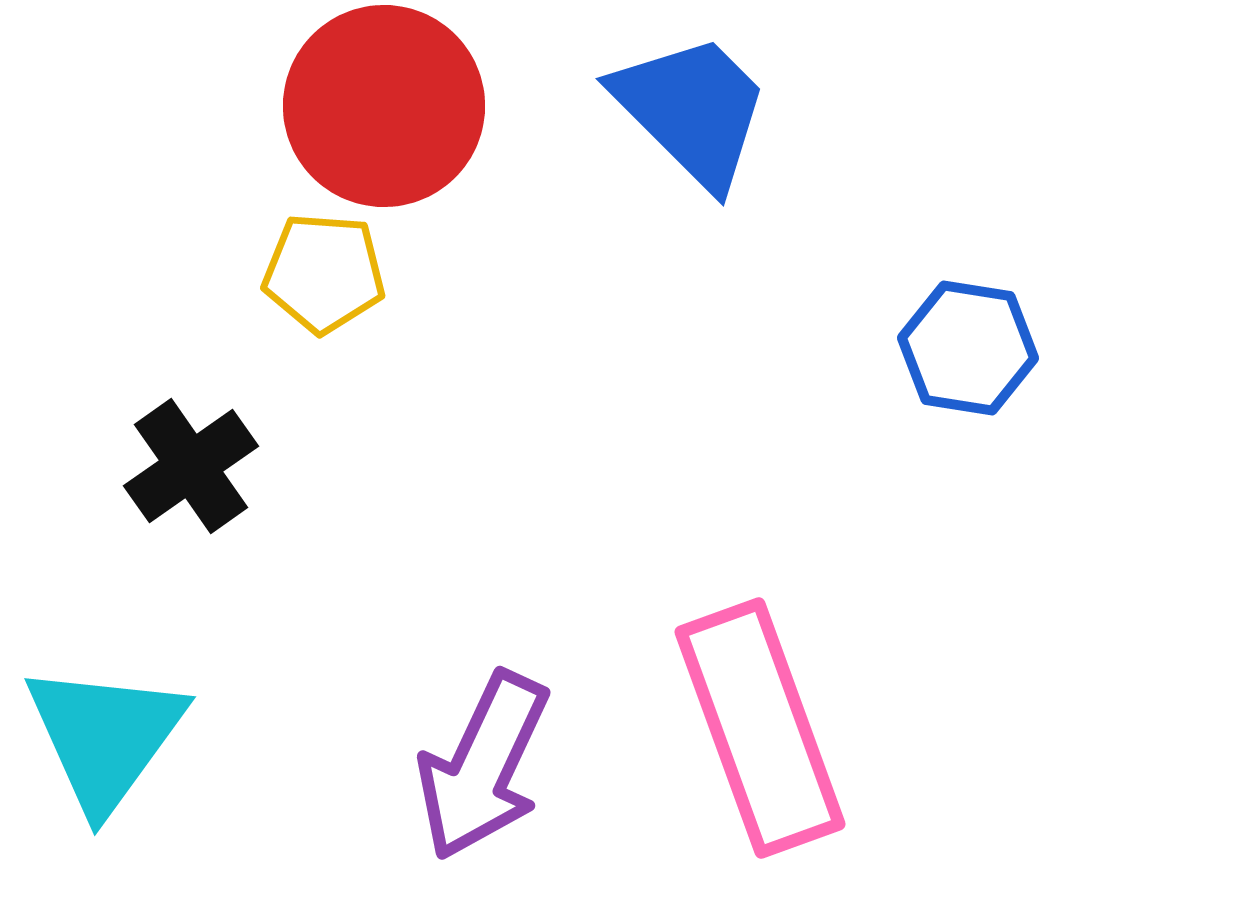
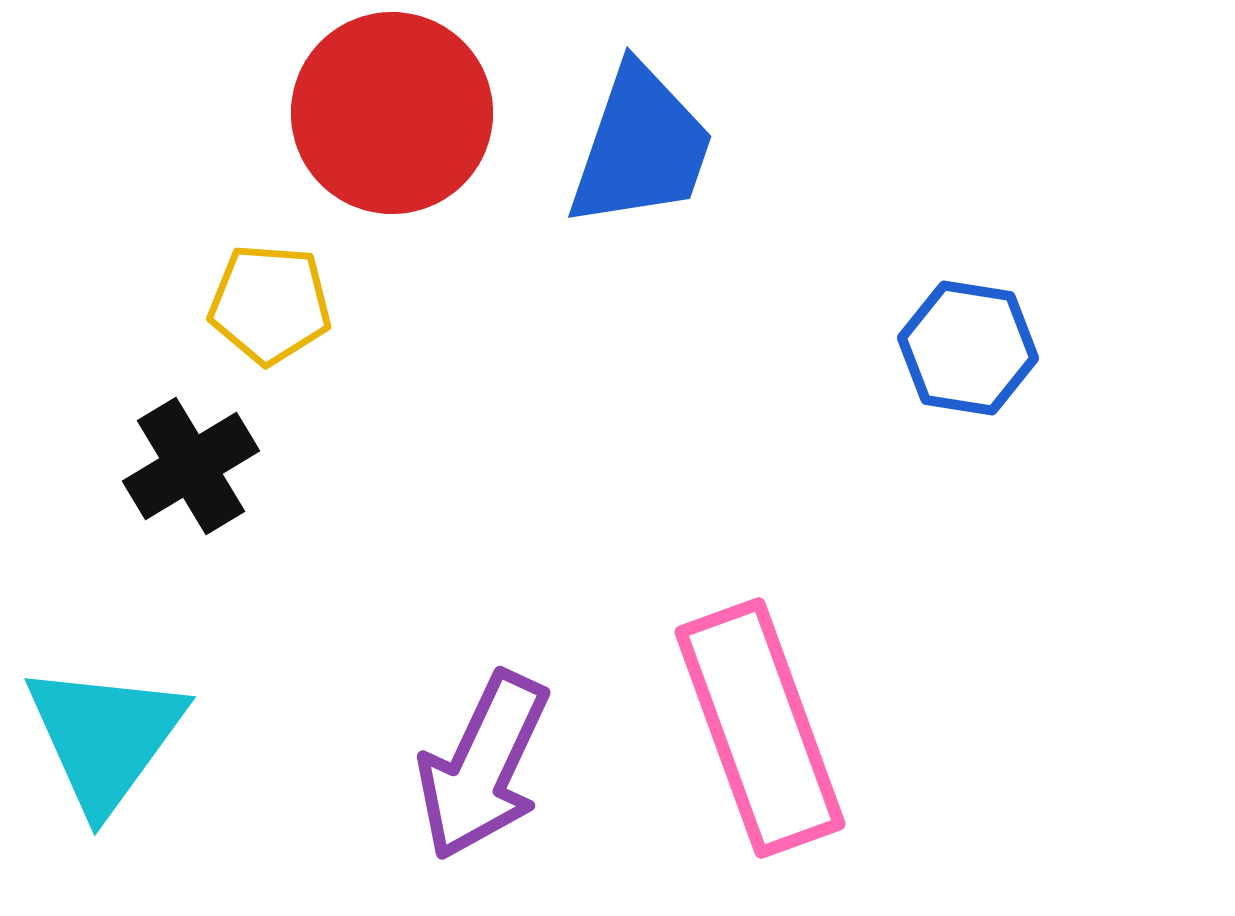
red circle: moved 8 px right, 7 px down
blue trapezoid: moved 51 px left, 37 px down; rotated 64 degrees clockwise
yellow pentagon: moved 54 px left, 31 px down
black cross: rotated 4 degrees clockwise
